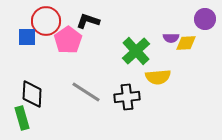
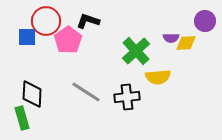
purple circle: moved 2 px down
